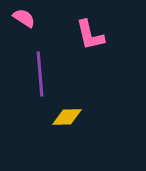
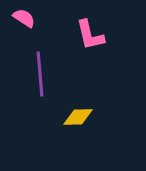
yellow diamond: moved 11 px right
